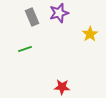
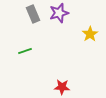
gray rectangle: moved 1 px right, 3 px up
green line: moved 2 px down
